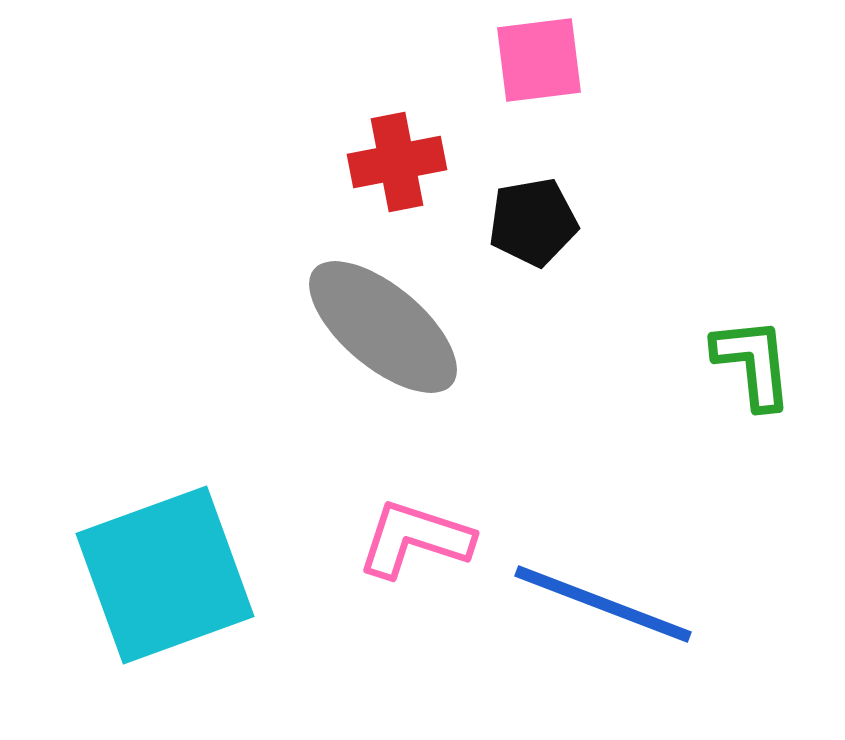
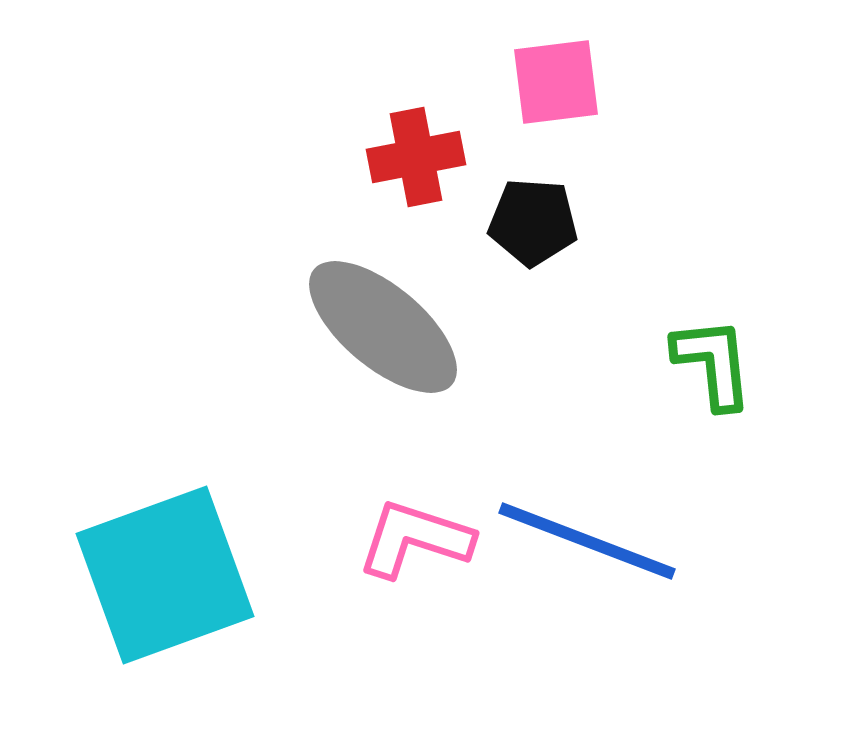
pink square: moved 17 px right, 22 px down
red cross: moved 19 px right, 5 px up
black pentagon: rotated 14 degrees clockwise
green L-shape: moved 40 px left
blue line: moved 16 px left, 63 px up
